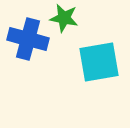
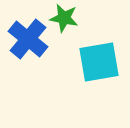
blue cross: rotated 24 degrees clockwise
